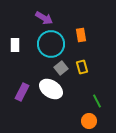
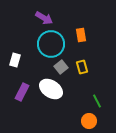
white rectangle: moved 15 px down; rotated 16 degrees clockwise
gray square: moved 1 px up
